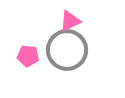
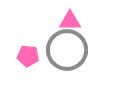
pink triangle: rotated 25 degrees clockwise
